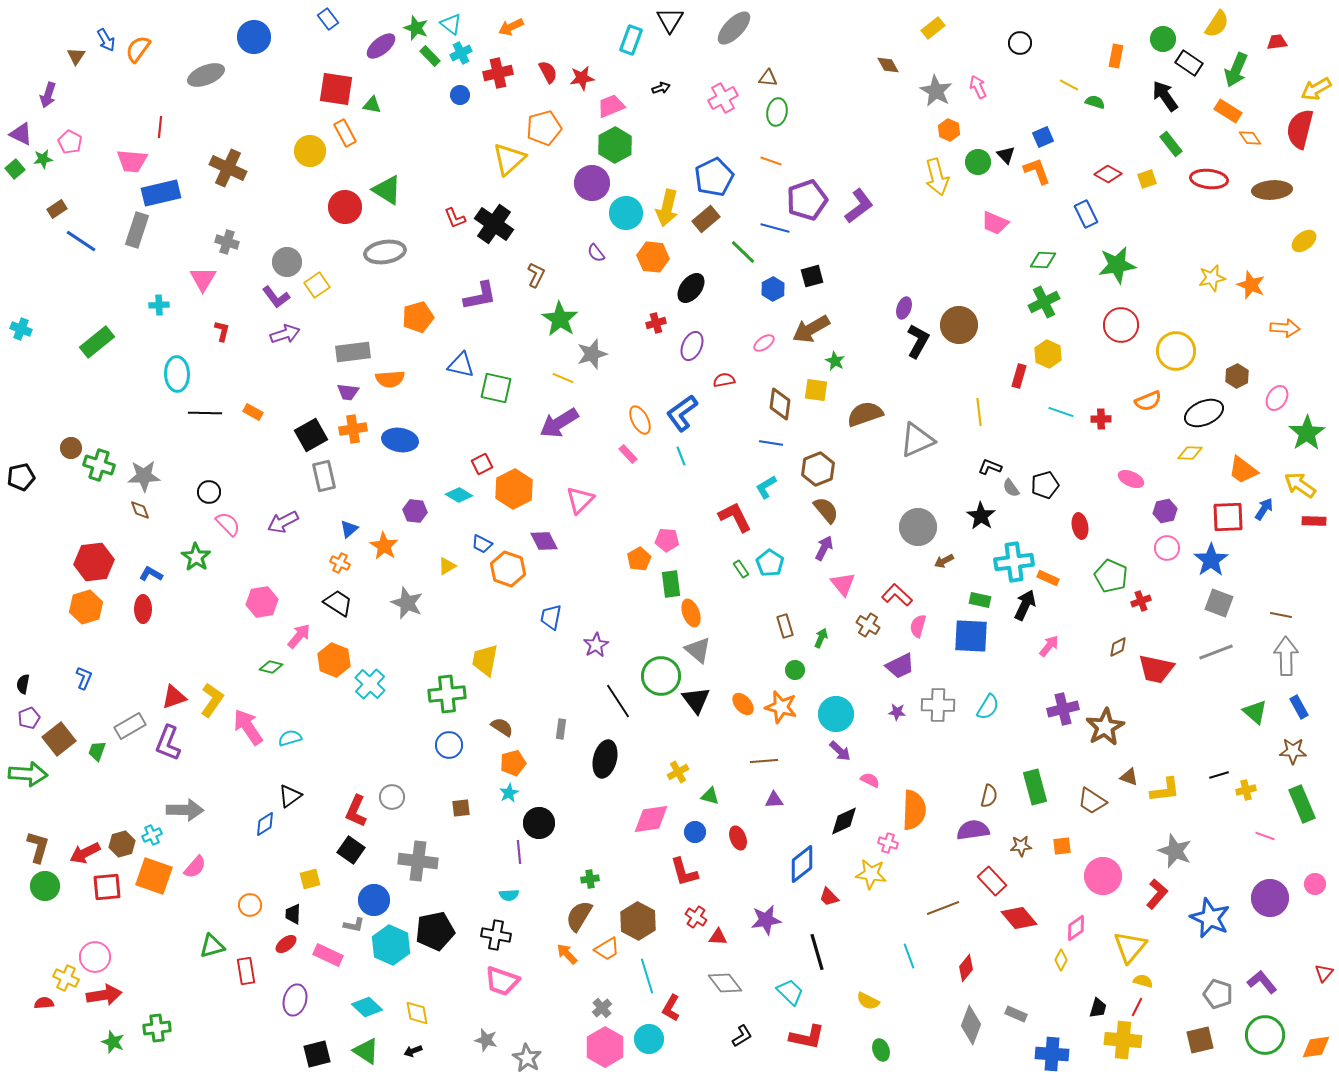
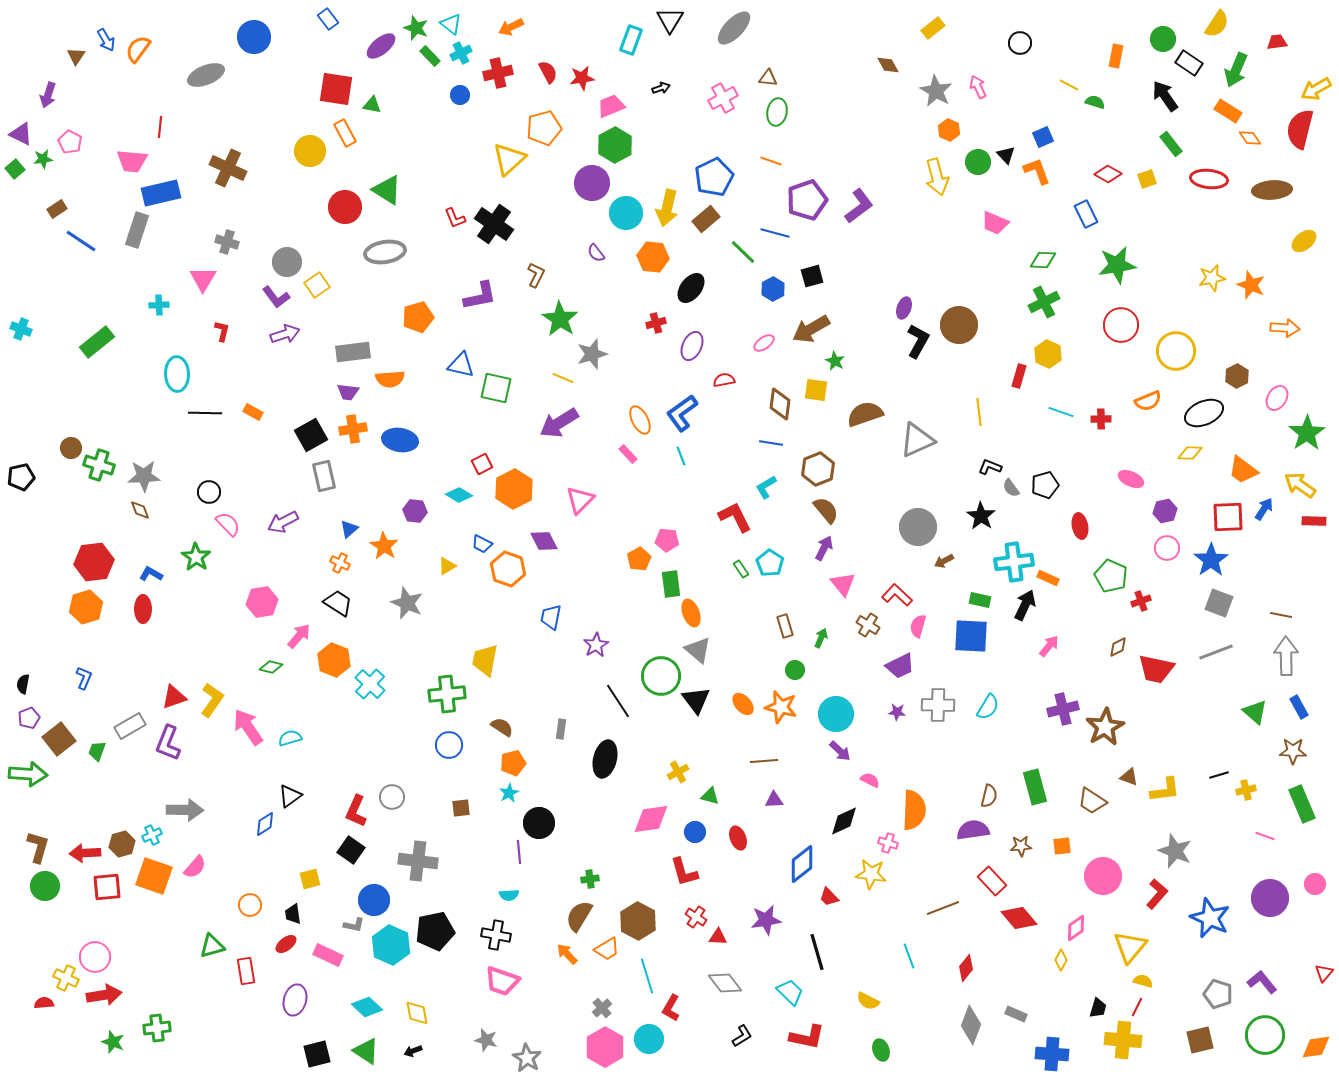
blue line at (775, 228): moved 5 px down
red arrow at (85, 853): rotated 24 degrees clockwise
black trapezoid at (293, 914): rotated 10 degrees counterclockwise
